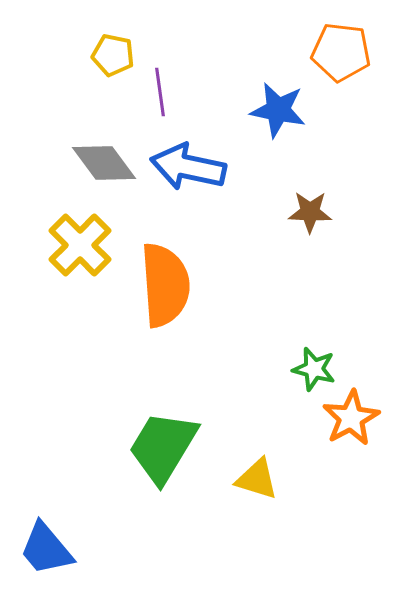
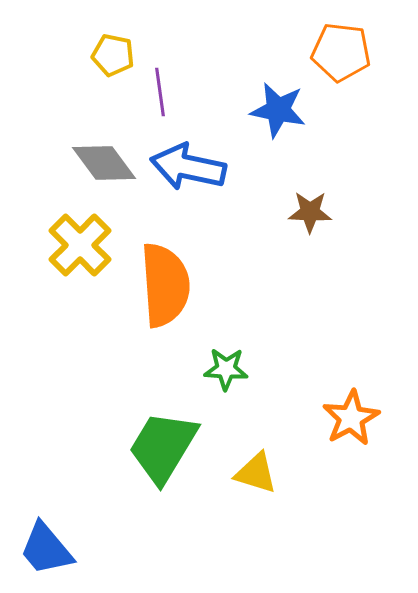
green star: moved 88 px left; rotated 12 degrees counterclockwise
yellow triangle: moved 1 px left, 6 px up
